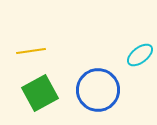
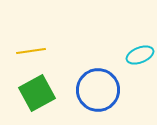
cyan ellipse: rotated 16 degrees clockwise
green square: moved 3 px left
